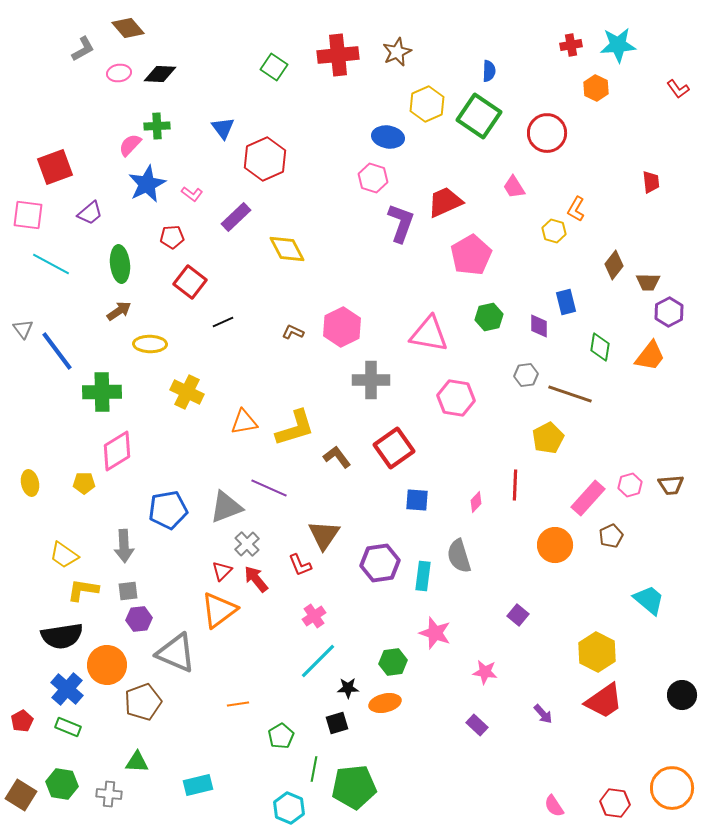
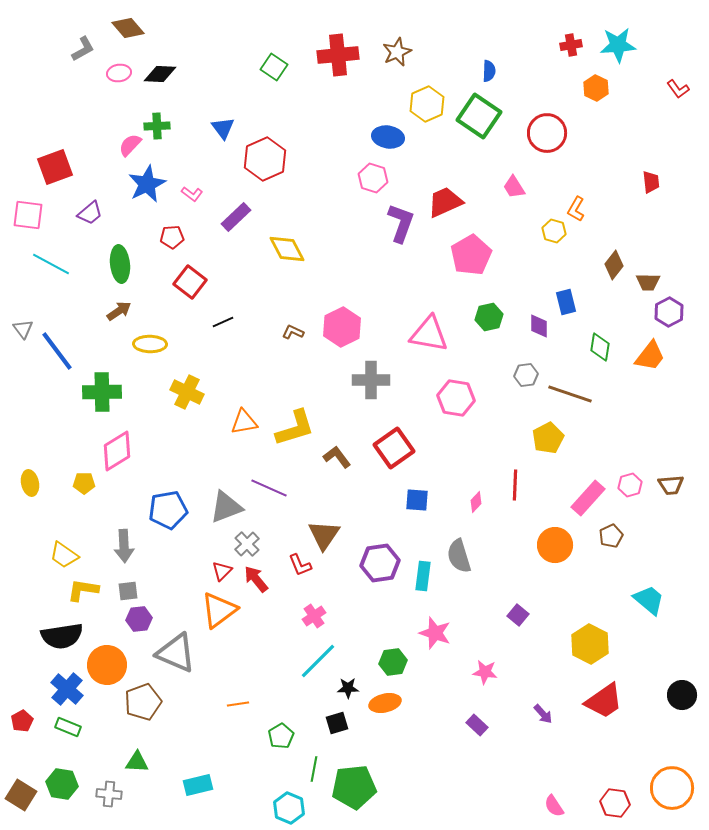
yellow hexagon at (597, 652): moved 7 px left, 8 px up
